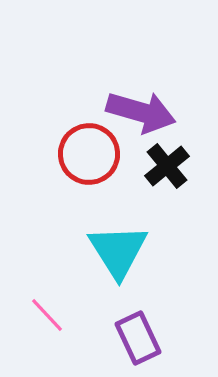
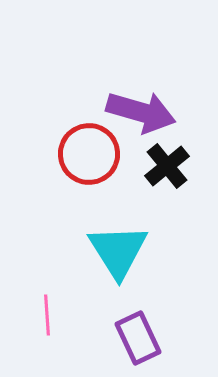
pink line: rotated 39 degrees clockwise
